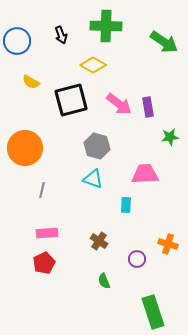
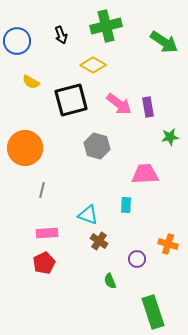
green cross: rotated 16 degrees counterclockwise
cyan triangle: moved 5 px left, 36 px down
green semicircle: moved 6 px right
